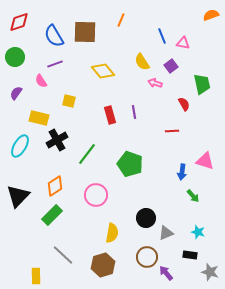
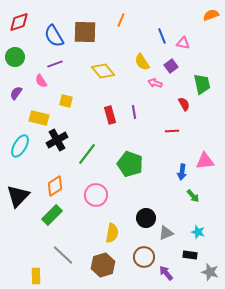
yellow square at (69, 101): moved 3 px left
pink triangle at (205, 161): rotated 24 degrees counterclockwise
brown circle at (147, 257): moved 3 px left
